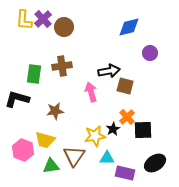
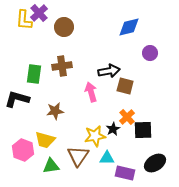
purple cross: moved 4 px left, 6 px up
brown triangle: moved 4 px right
